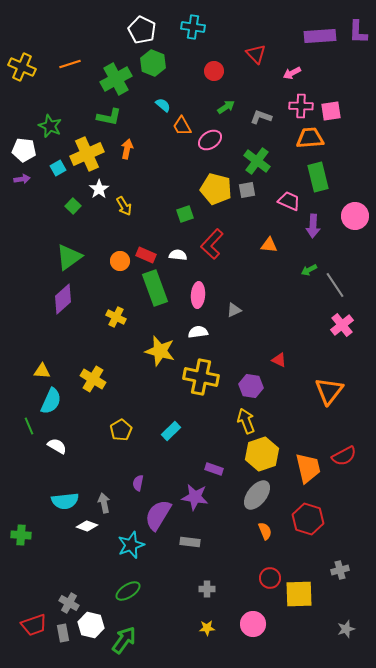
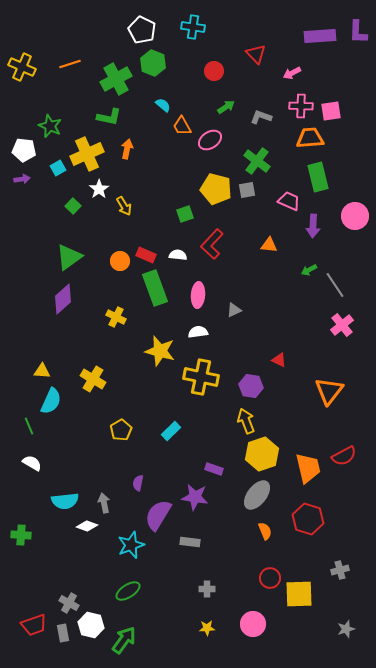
white semicircle at (57, 446): moved 25 px left, 17 px down
